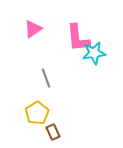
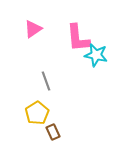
cyan star: moved 2 px right, 2 px down; rotated 20 degrees clockwise
gray line: moved 3 px down
